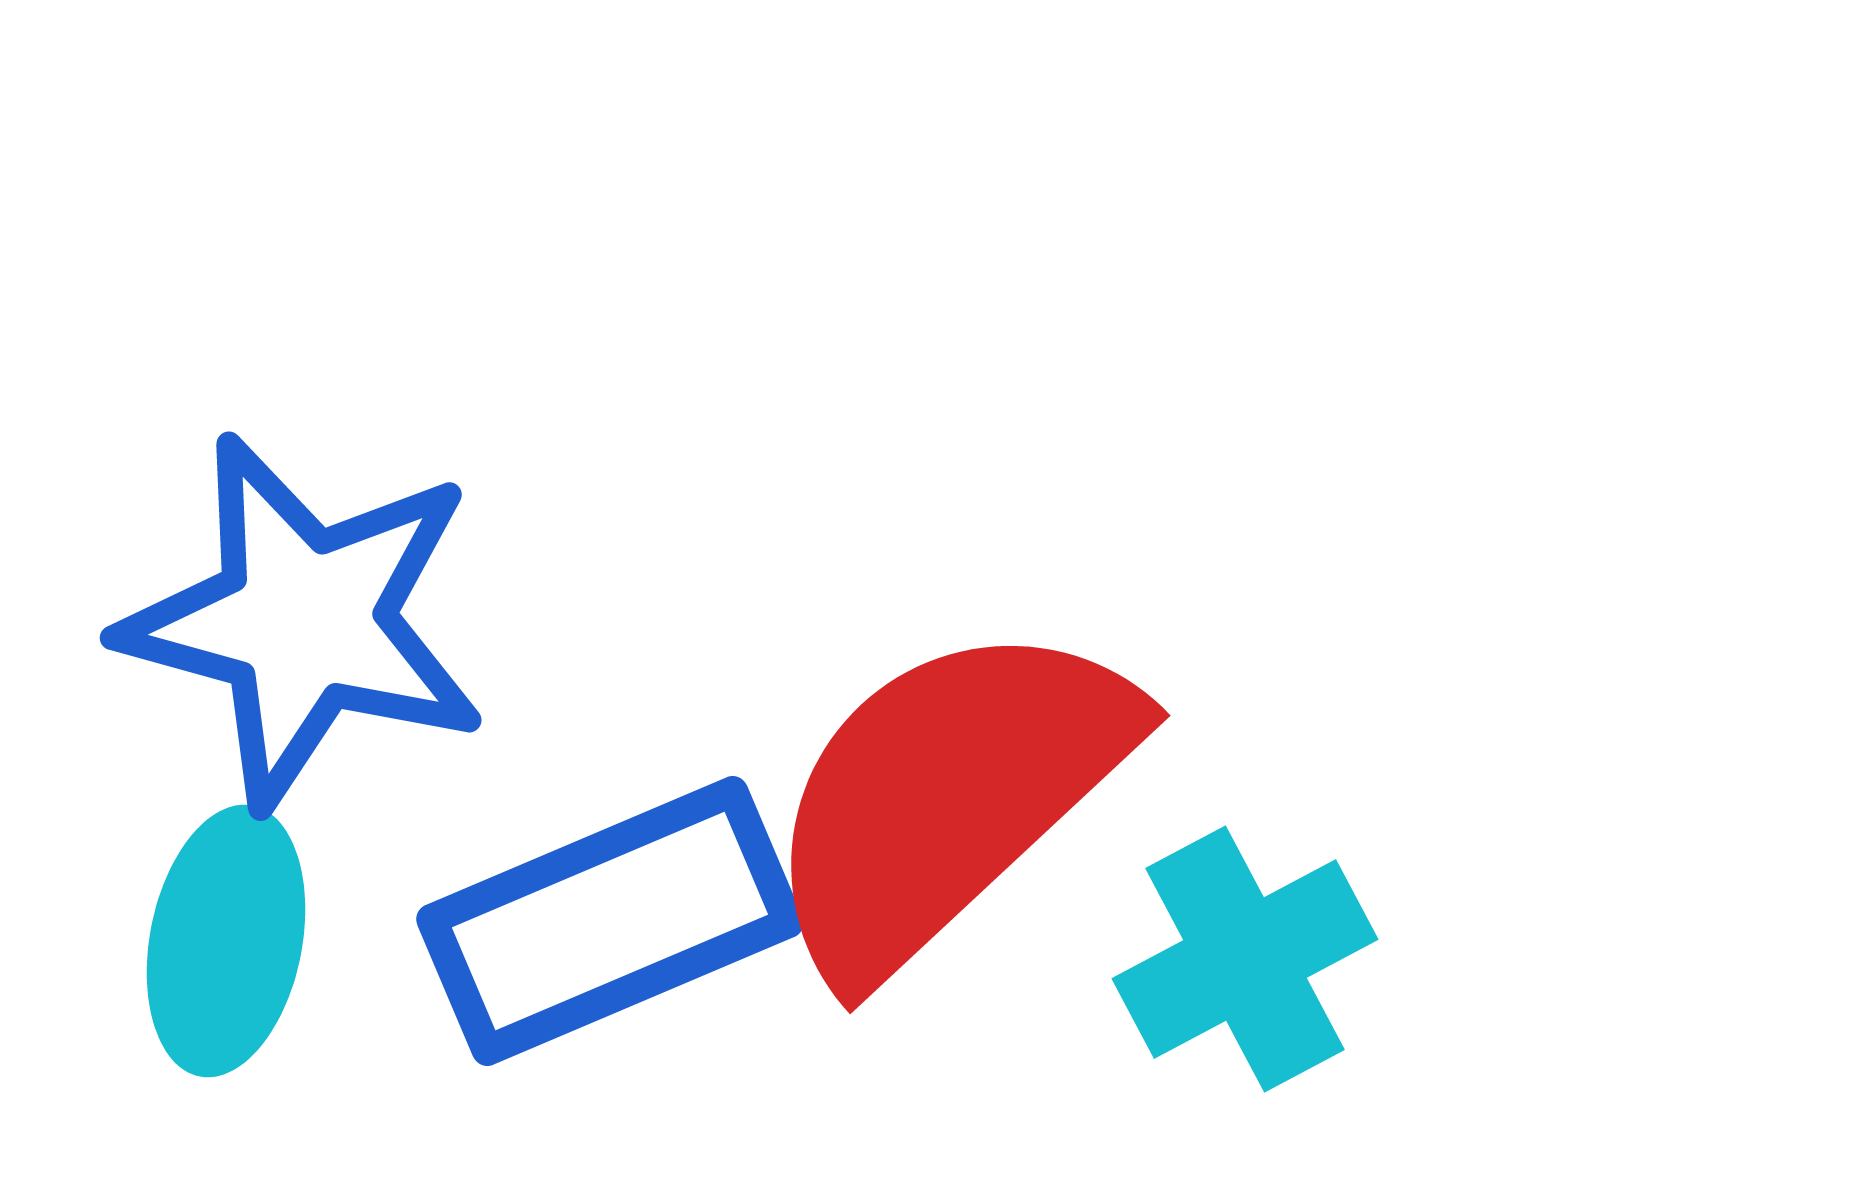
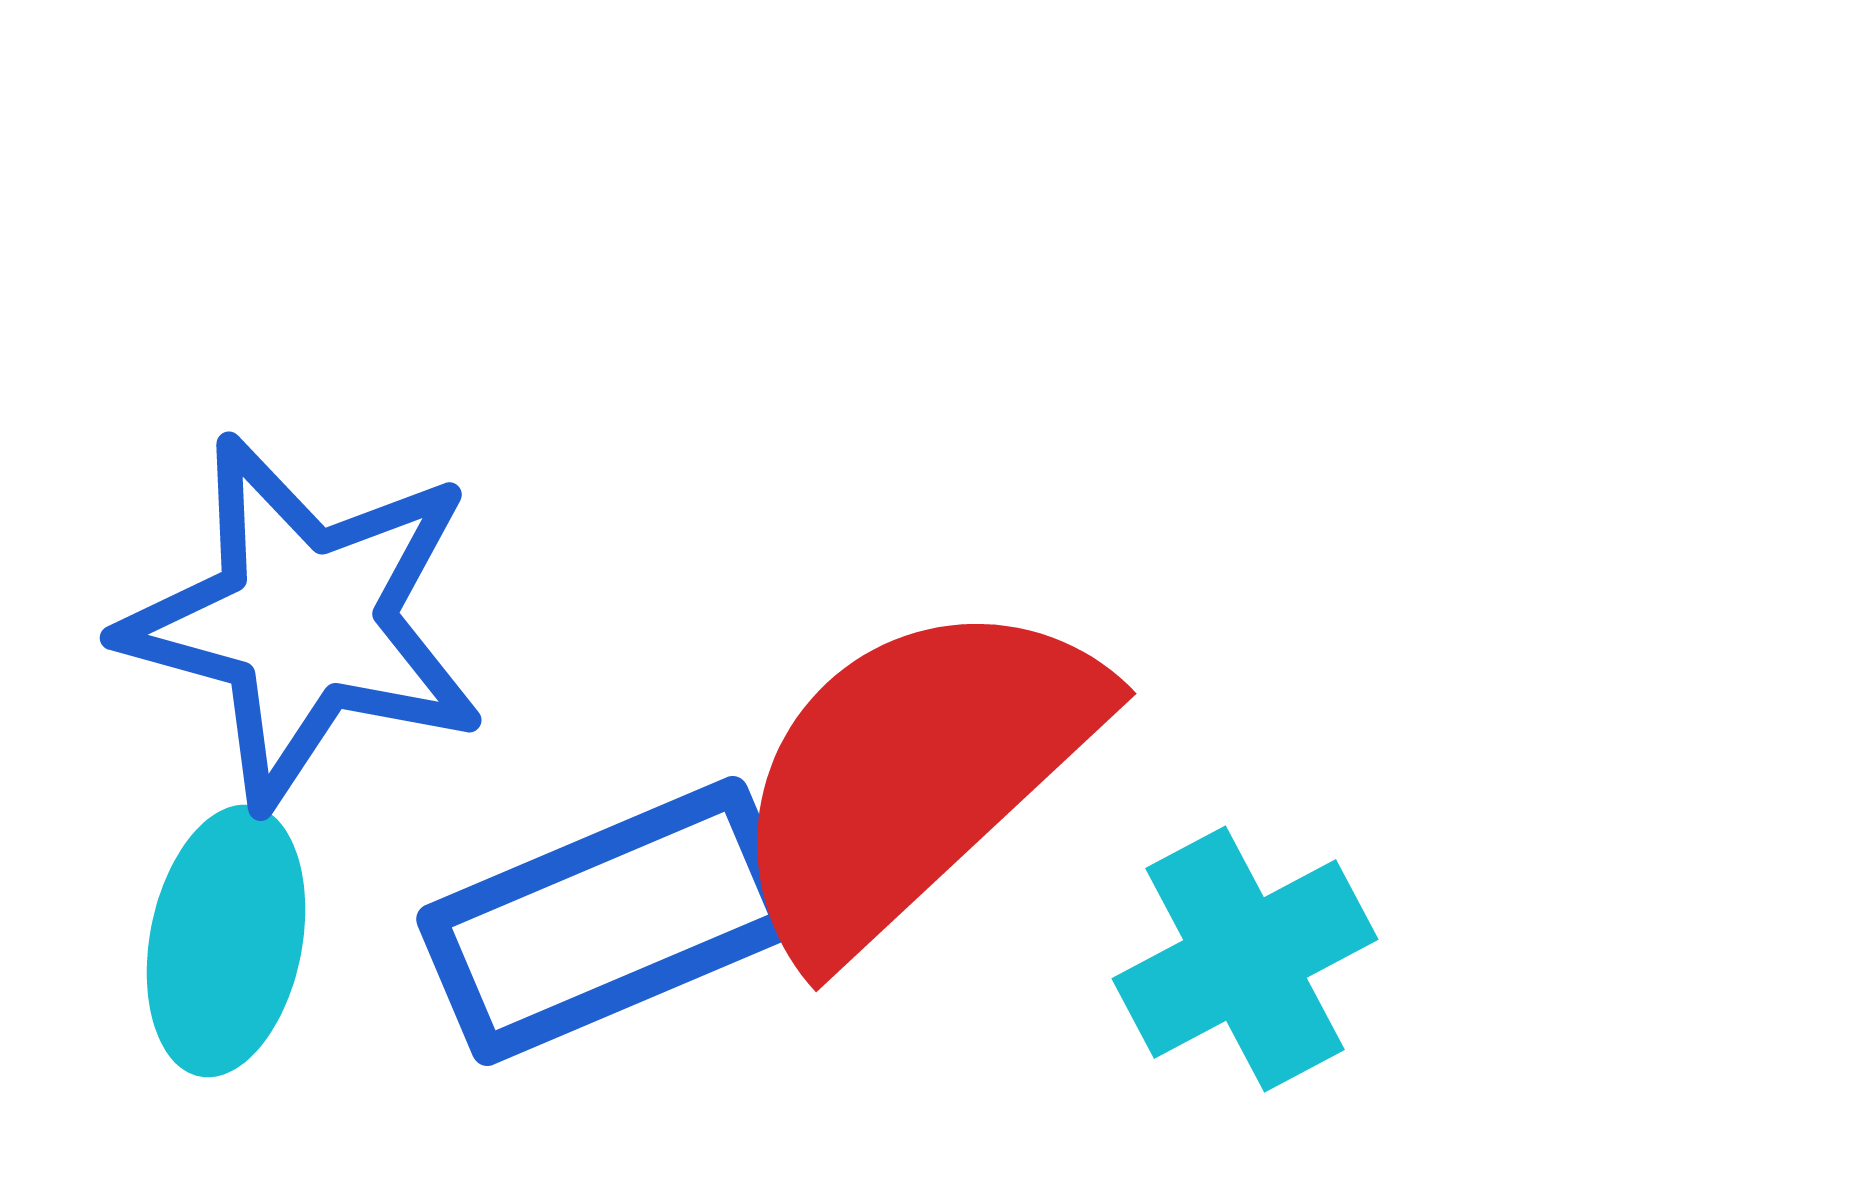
red semicircle: moved 34 px left, 22 px up
